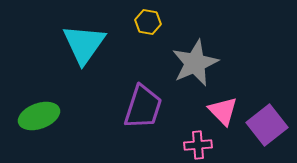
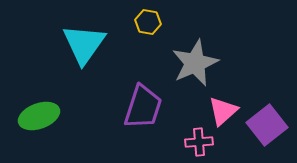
pink triangle: rotated 32 degrees clockwise
pink cross: moved 1 px right, 3 px up
